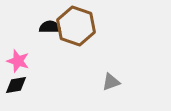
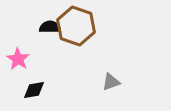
pink star: moved 2 px up; rotated 15 degrees clockwise
black diamond: moved 18 px right, 5 px down
